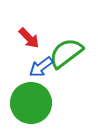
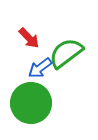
blue arrow: moved 1 px left, 1 px down
